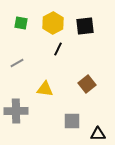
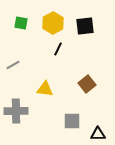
gray line: moved 4 px left, 2 px down
